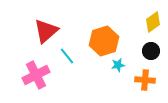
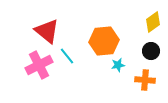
red triangle: moved 1 px right; rotated 40 degrees counterclockwise
orange hexagon: rotated 12 degrees clockwise
pink cross: moved 3 px right, 10 px up
